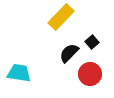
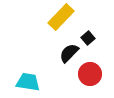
black square: moved 4 px left, 4 px up
cyan trapezoid: moved 9 px right, 9 px down
